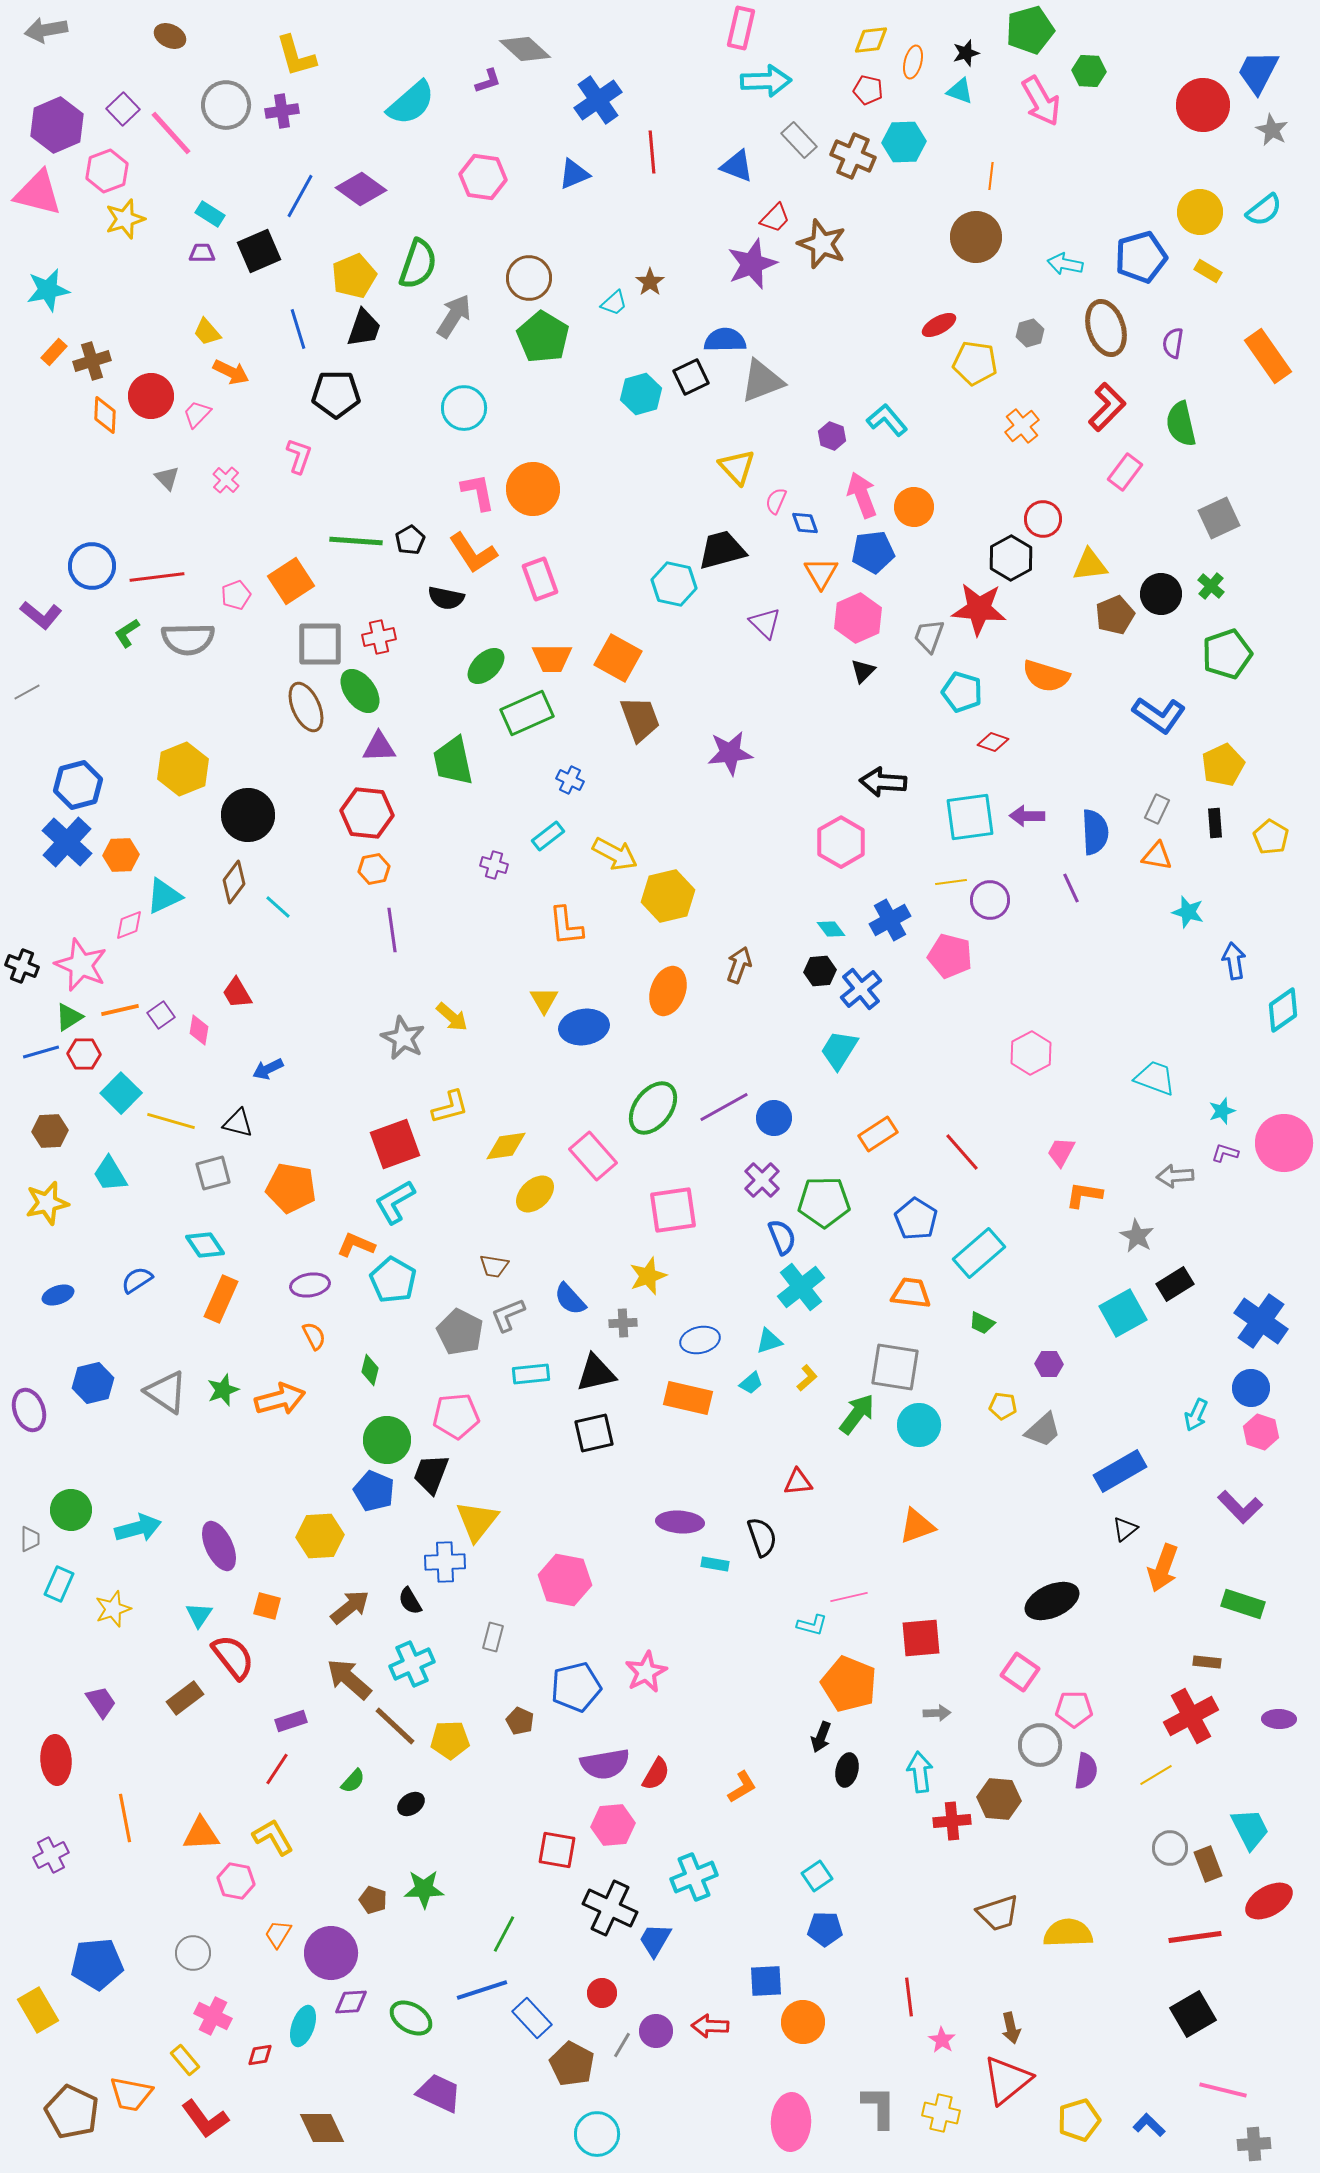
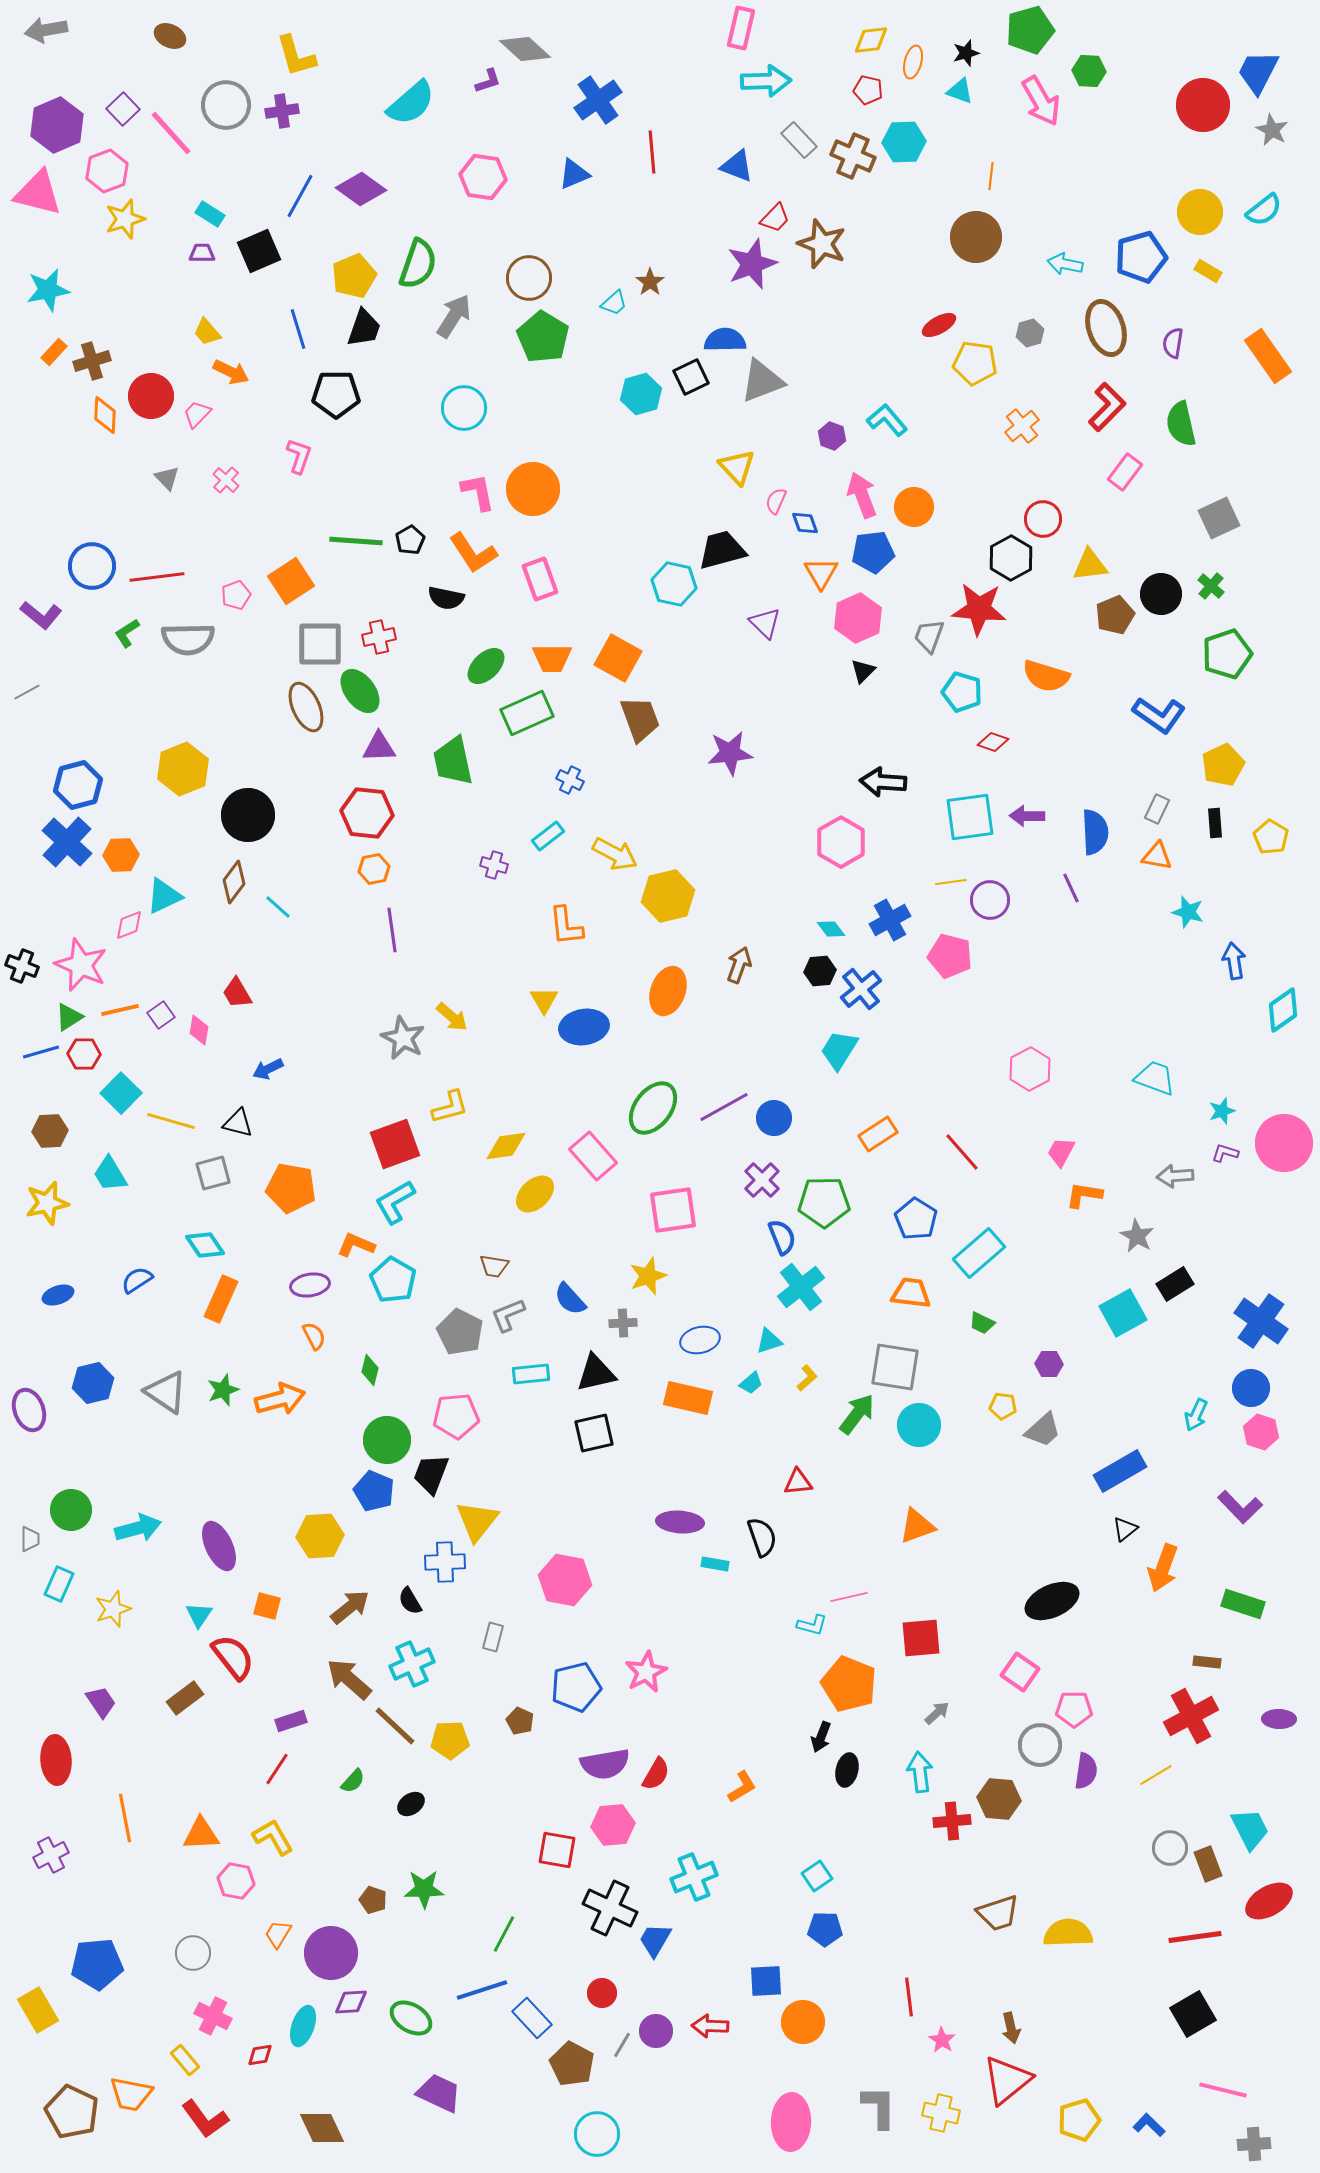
pink hexagon at (1031, 1053): moved 1 px left, 16 px down
gray arrow at (937, 1713): rotated 40 degrees counterclockwise
